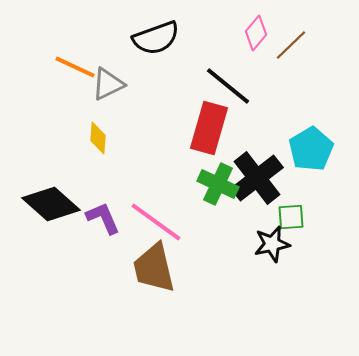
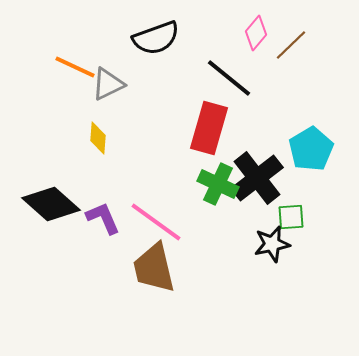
black line: moved 1 px right, 8 px up
